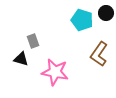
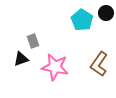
cyan pentagon: rotated 15 degrees clockwise
brown L-shape: moved 10 px down
black triangle: rotated 35 degrees counterclockwise
pink star: moved 5 px up
